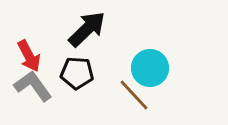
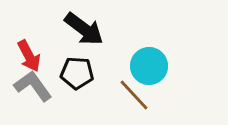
black arrow: moved 3 px left; rotated 81 degrees clockwise
cyan circle: moved 1 px left, 2 px up
